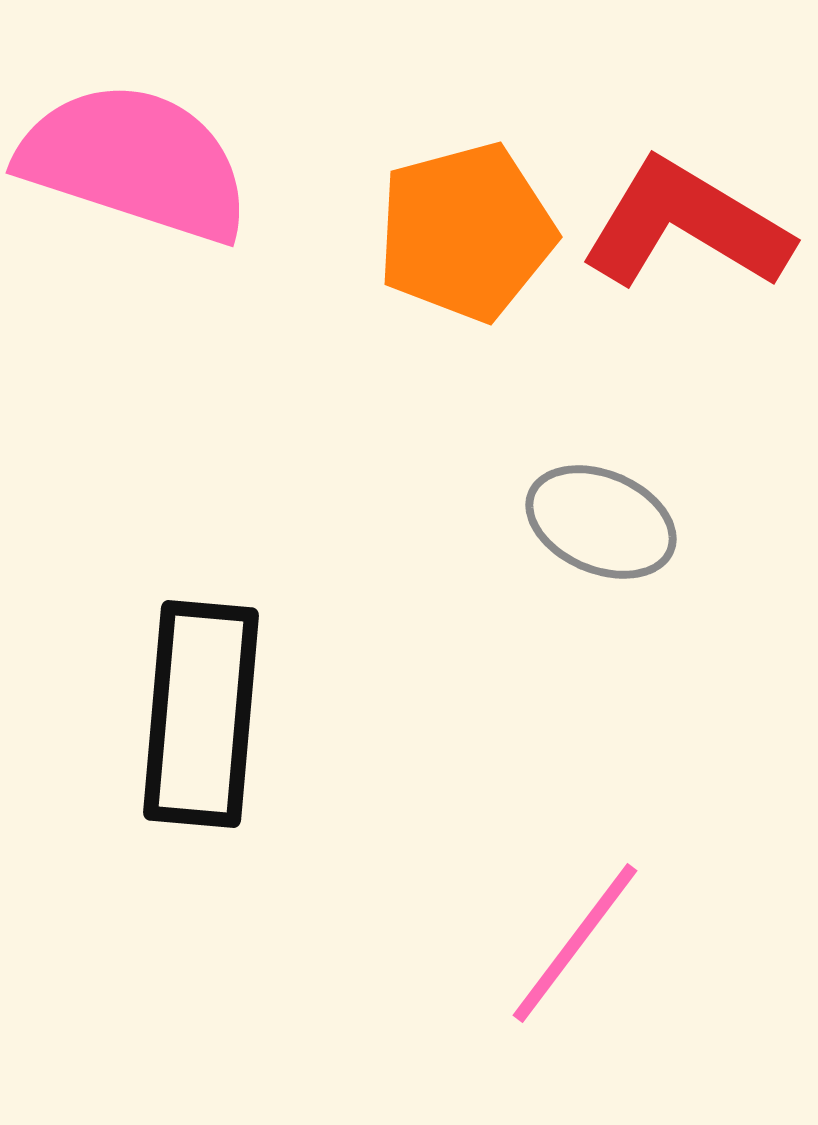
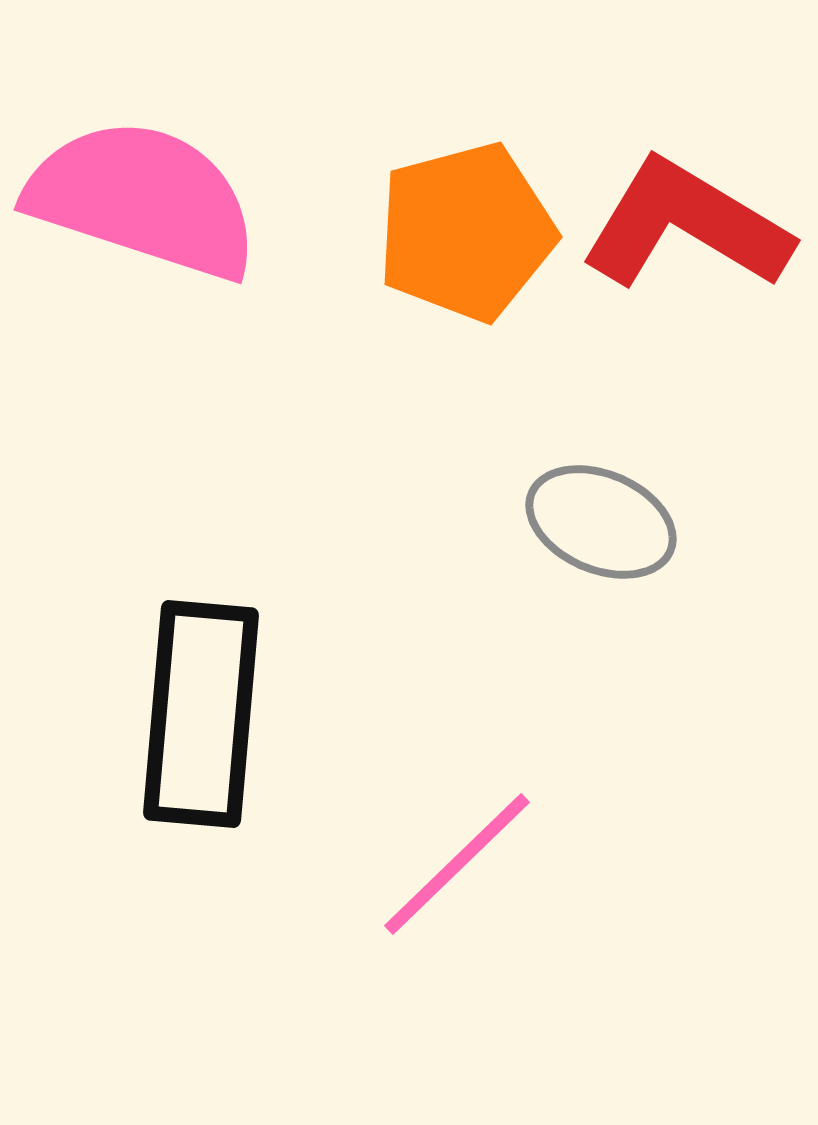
pink semicircle: moved 8 px right, 37 px down
pink line: moved 118 px left, 79 px up; rotated 9 degrees clockwise
